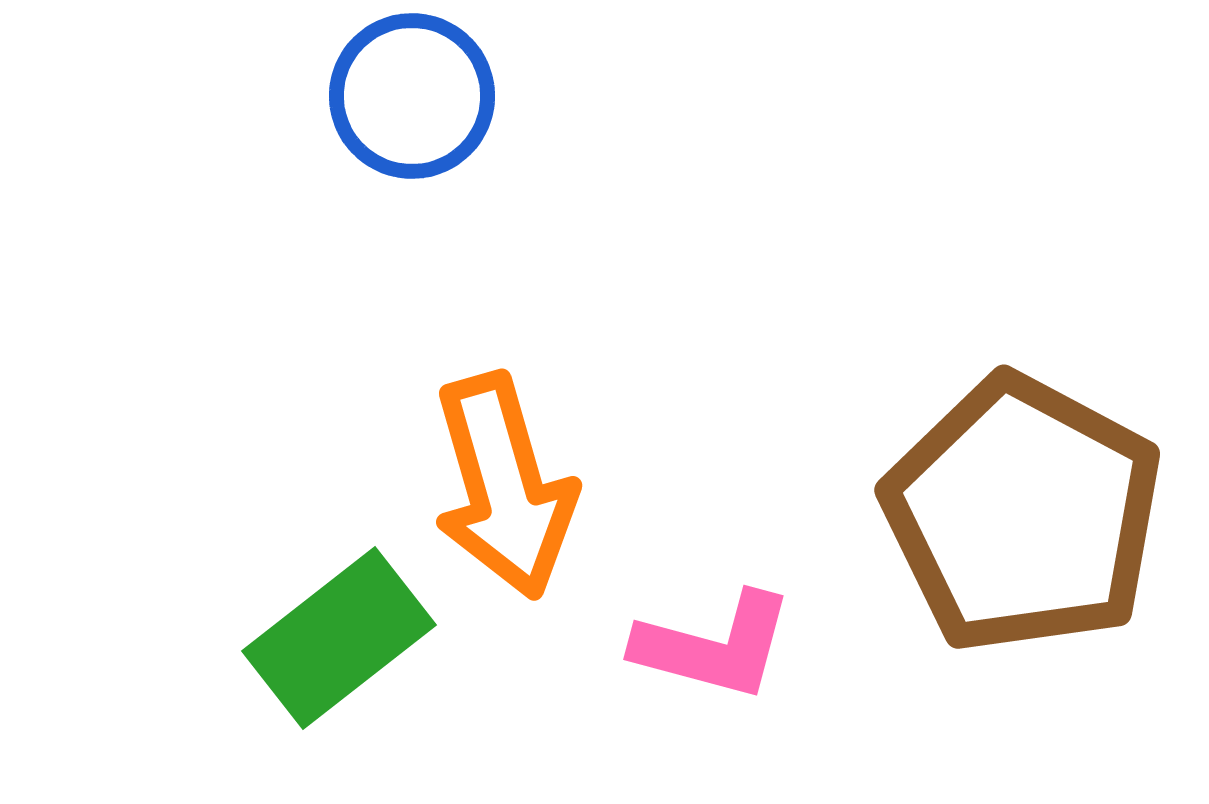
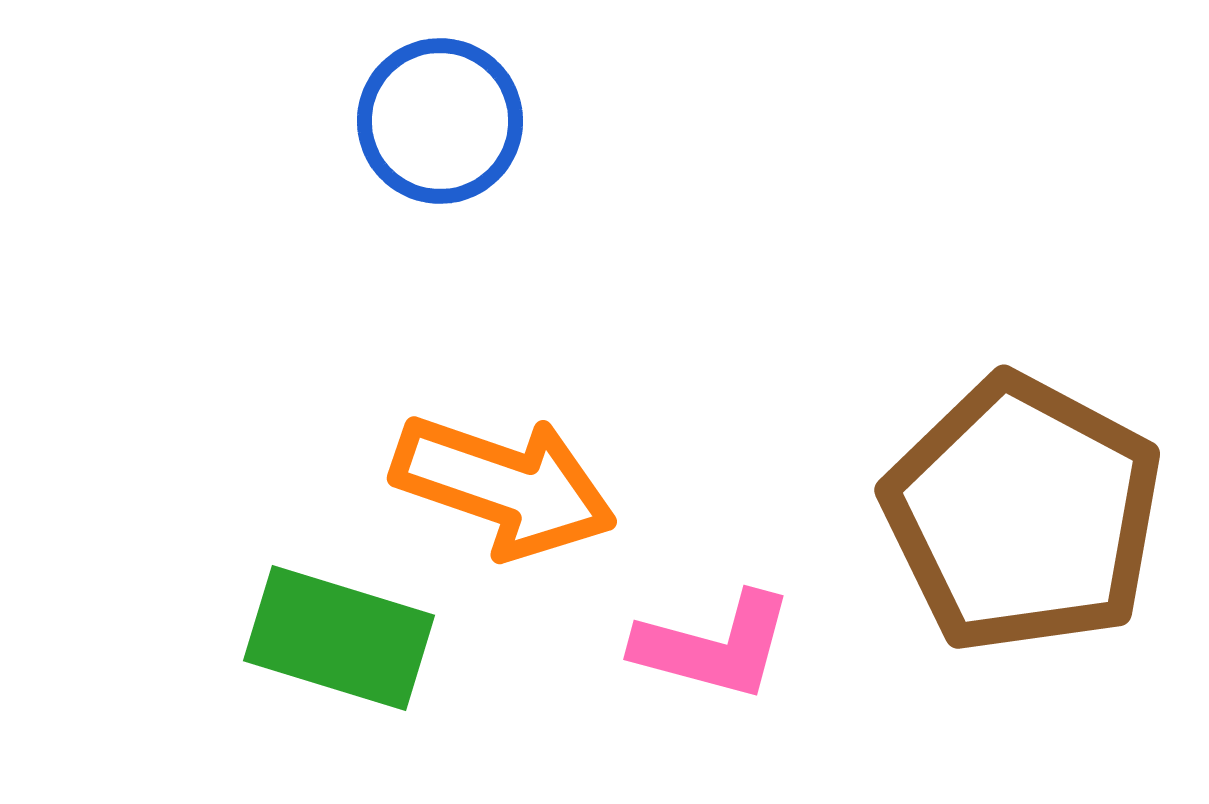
blue circle: moved 28 px right, 25 px down
orange arrow: rotated 55 degrees counterclockwise
green rectangle: rotated 55 degrees clockwise
